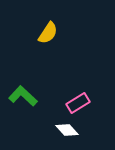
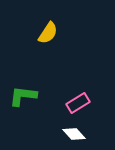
green L-shape: rotated 36 degrees counterclockwise
white diamond: moved 7 px right, 4 px down
